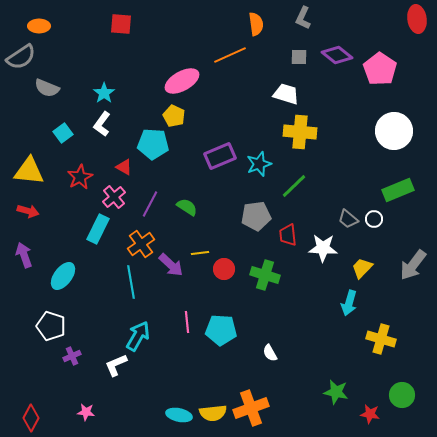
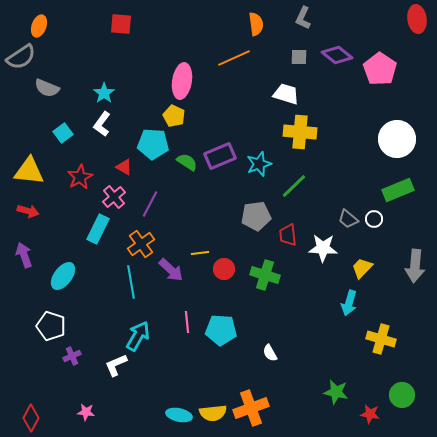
orange ellipse at (39, 26): rotated 70 degrees counterclockwise
orange line at (230, 55): moved 4 px right, 3 px down
pink ellipse at (182, 81): rotated 52 degrees counterclockwise
white circle at (394, 131): moved 3 px right, 8 px down
green semicircle at (187, 207): moved 45 px up
purple arrow at (171, 265): moved 5 px down
gray arrow at (413, 265): moved 2 px right, 1 px down; rotated 32 degrees counterclockwise
